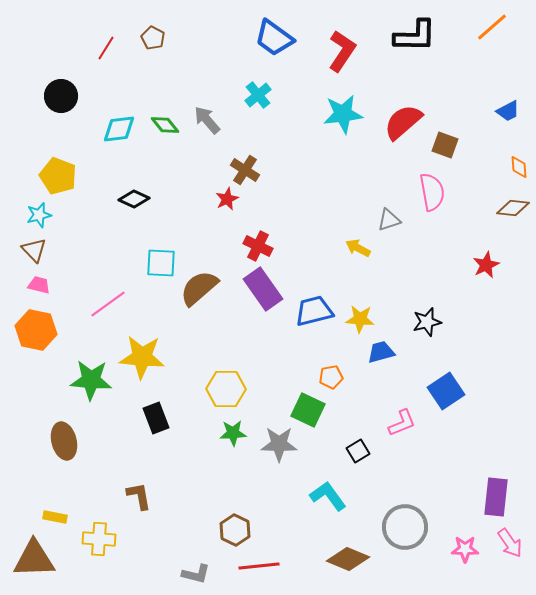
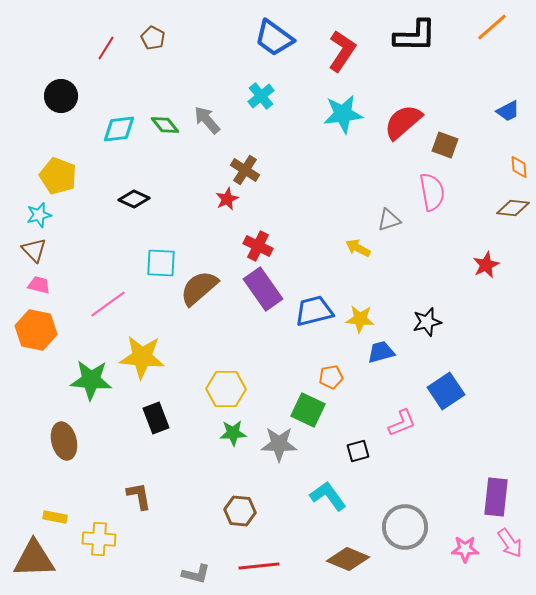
cyan cross at (258, 95): moved 3 px right, 1 px down
black square at (358, 451): rotated 15 degrees clockwise
brown hexagon at (235, 530): moved 5 px right, 19 px up; rotated 20 degrees counterclockwise
